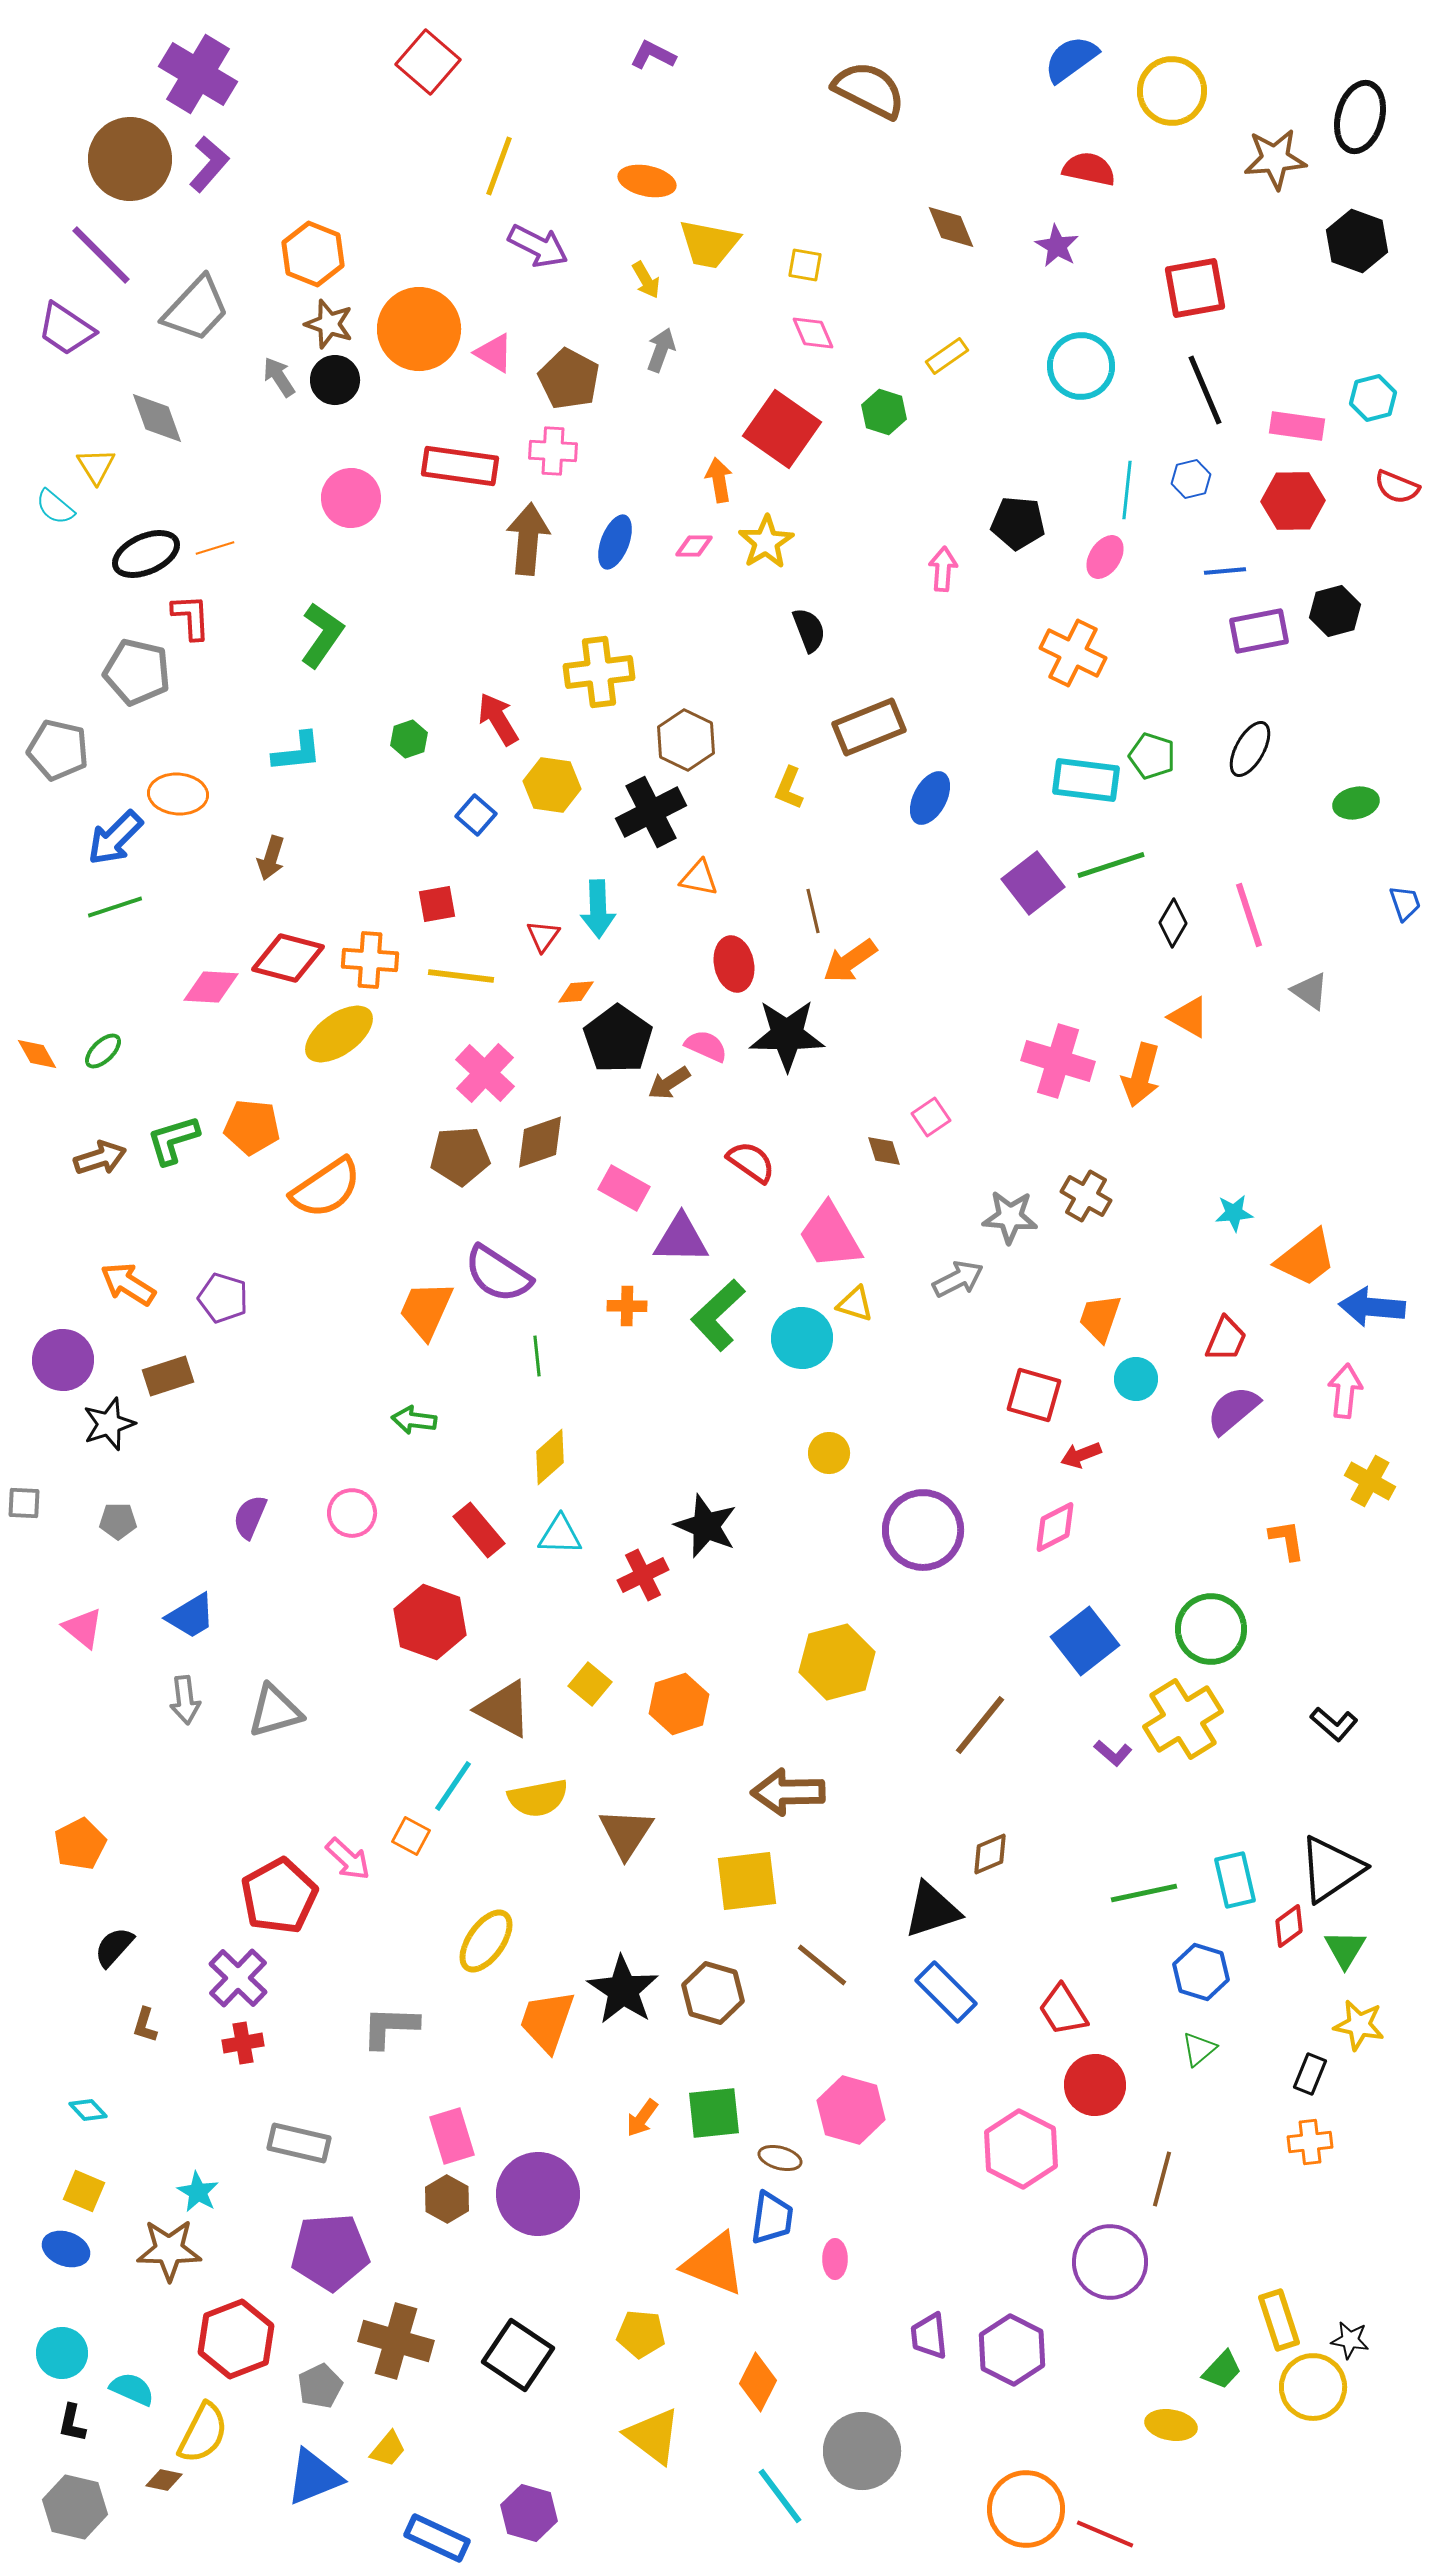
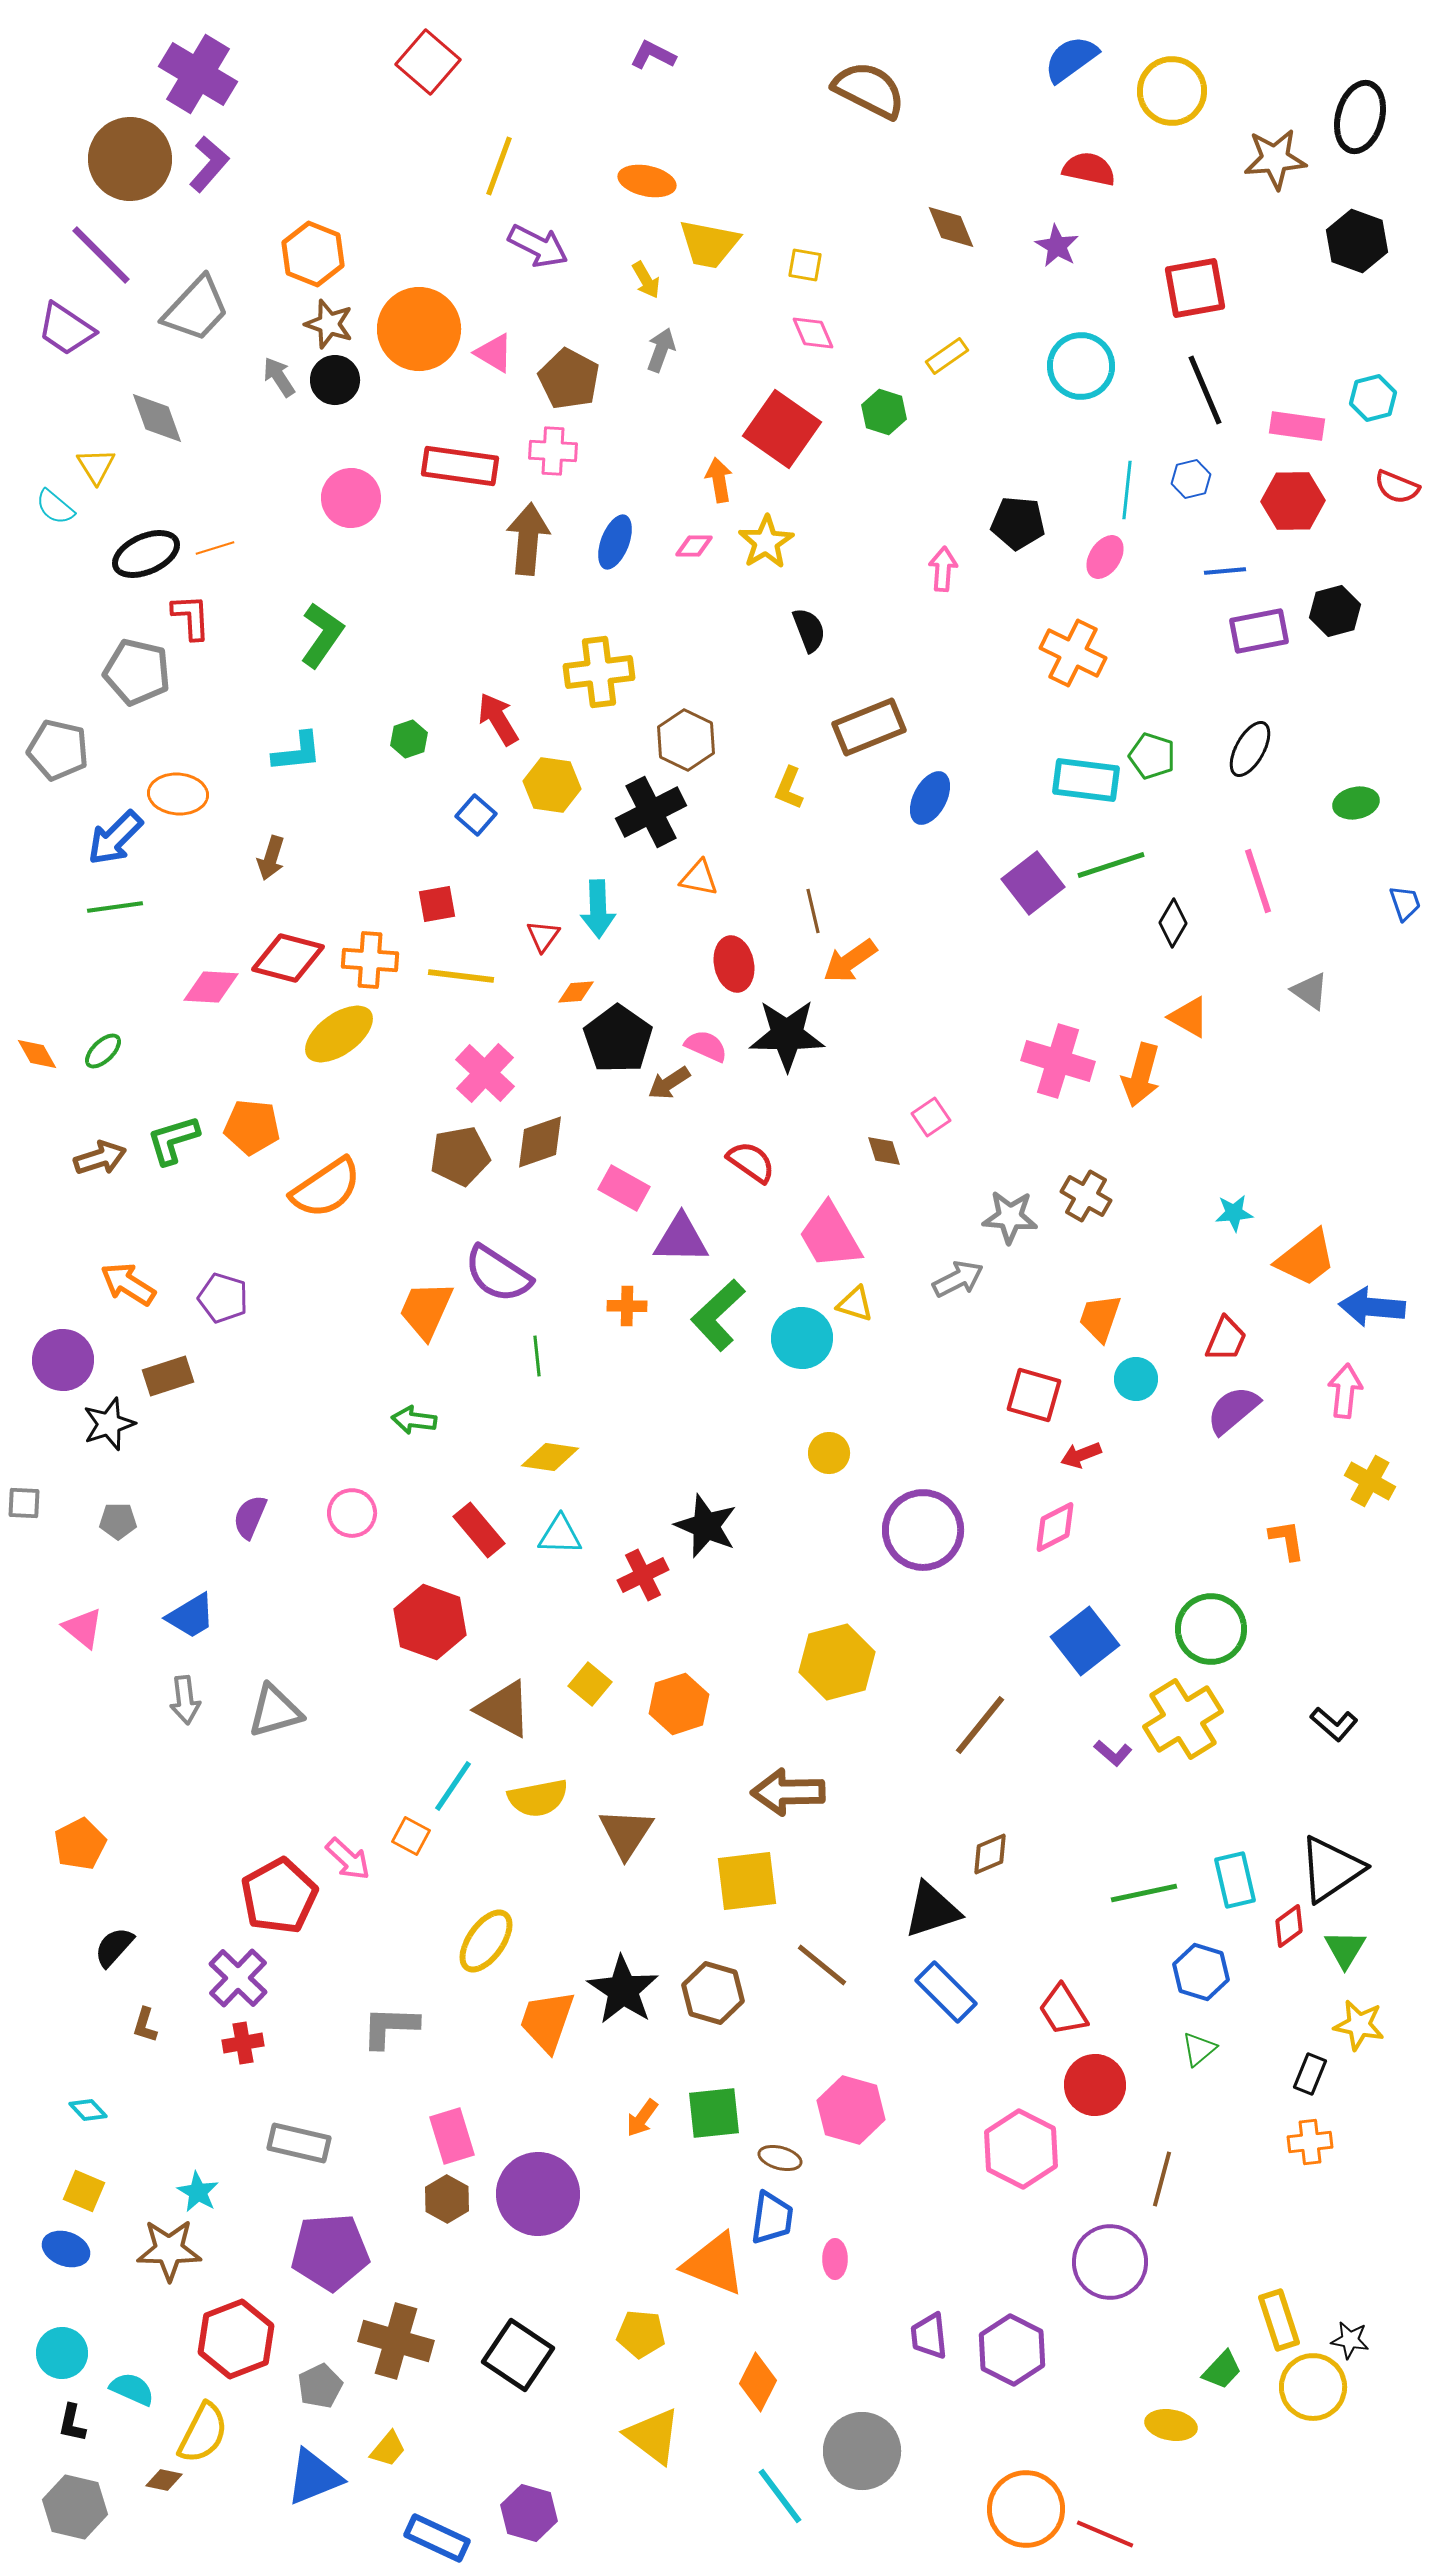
green line at (115, 907): rotated 10 degrees clockwise
pink line at (1249, 915): moved 9 px right, 34 px up
brown pentagon at (460, 1156): rotated 6 degrees counterclockwise
yellow diamond at (550, 1457): rotated 50 degrees clockwise
